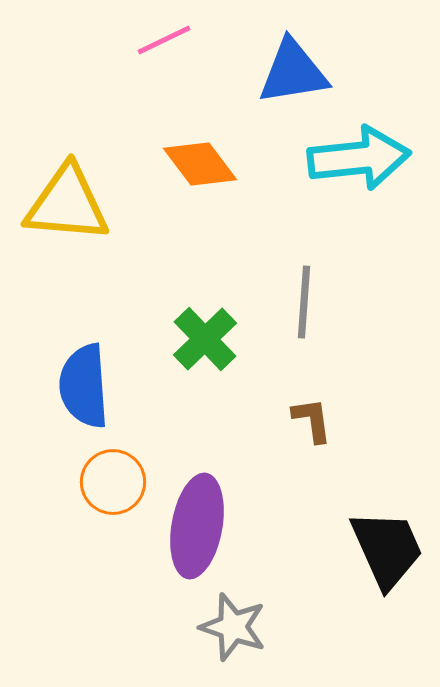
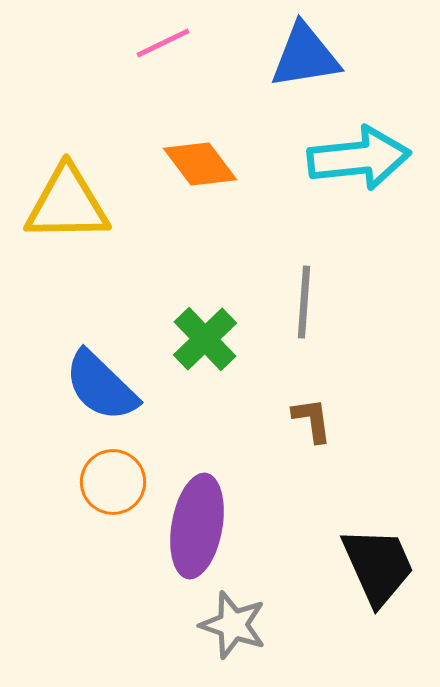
pink line: moved 1 px left, 3 px down
blue triangle: moved 12 px right, 16 px up
yellow triangle: rotated 6 degrees counterclockwise
blue semicircle: moved 17 px right; rotated 42 degrees counterclockwise
black trapezoid: moved 9 px left, 17 px down
gray star: moved 2 px up
